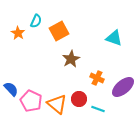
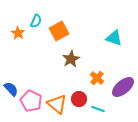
orange cross: rotated 16 degrees clockwise
